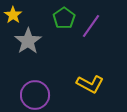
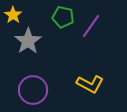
green pentagon: moved 1 px left, 1 px up; rotated 25 degrees counterclockwise
purple circle: moved 2 px left, 5 px up
